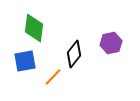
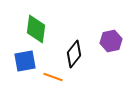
green diamond: moved 2 px right, 1 px down
purple hexagon: moved 2 px up
orange line: rotated 66 degrees clockwise
